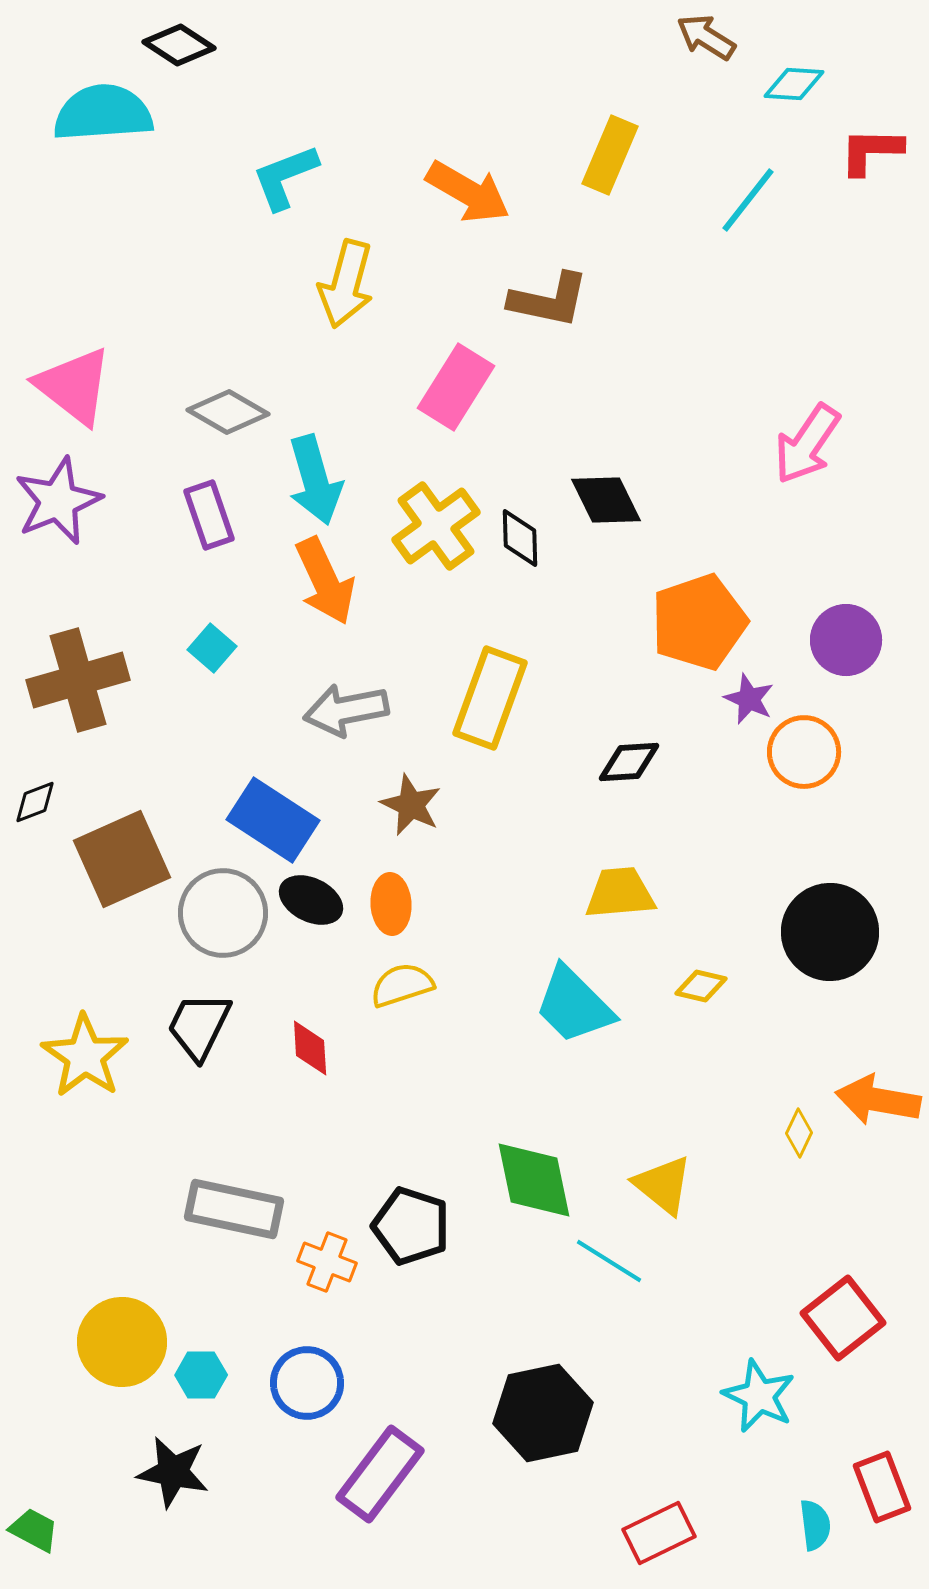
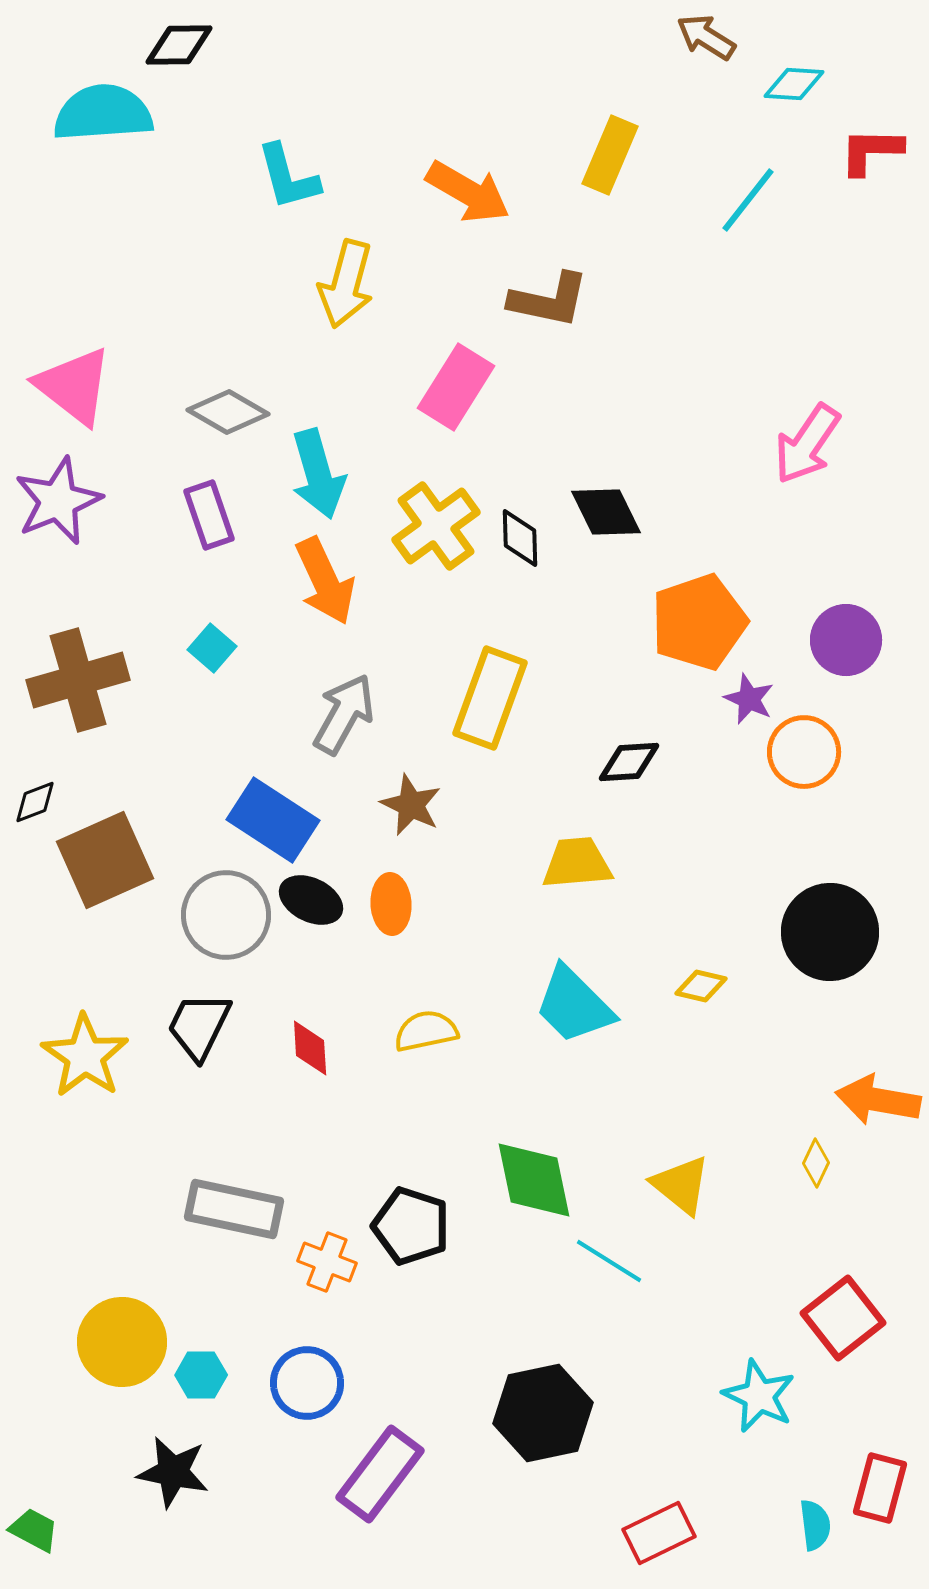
black diamond at (179, 45): rotated 34 degrees counterclockwise
cyan L-shape at (285, 177): moved 3 px right; rotated 84 degrees counterclockwise
cyan arrow at (315, 480): moved 3 px right, 6 px up
black diamond at (606, 500): moved 12 px down
gray arrow at (346, 710): moved 2 px left, 4 px down; rotated 130 degrees clockwise
brown square at (122, 859): moved 17 px left, 1 px down
yellow trapezoid at (620, 893): moved 43 px left, 30 px up
gray circle at (223, 913): moved 3 px right, 2 px down
yellow semicircle at (402, 985): moved 24 px right, 46 px down; rotated 6 degrees clockwise
yellow diamond at (799, 1133): moved 17 px right, 30 px down
yellow triangle at (663, 1185): moved 18 px right
red rectangle at (882, 1487): moved 2 px left, 1 px down; rotated 36 degrees clockwise
